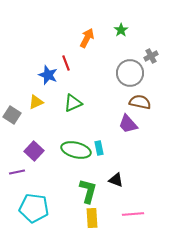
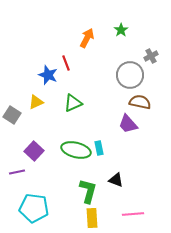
gray circle: moved 2 px down
